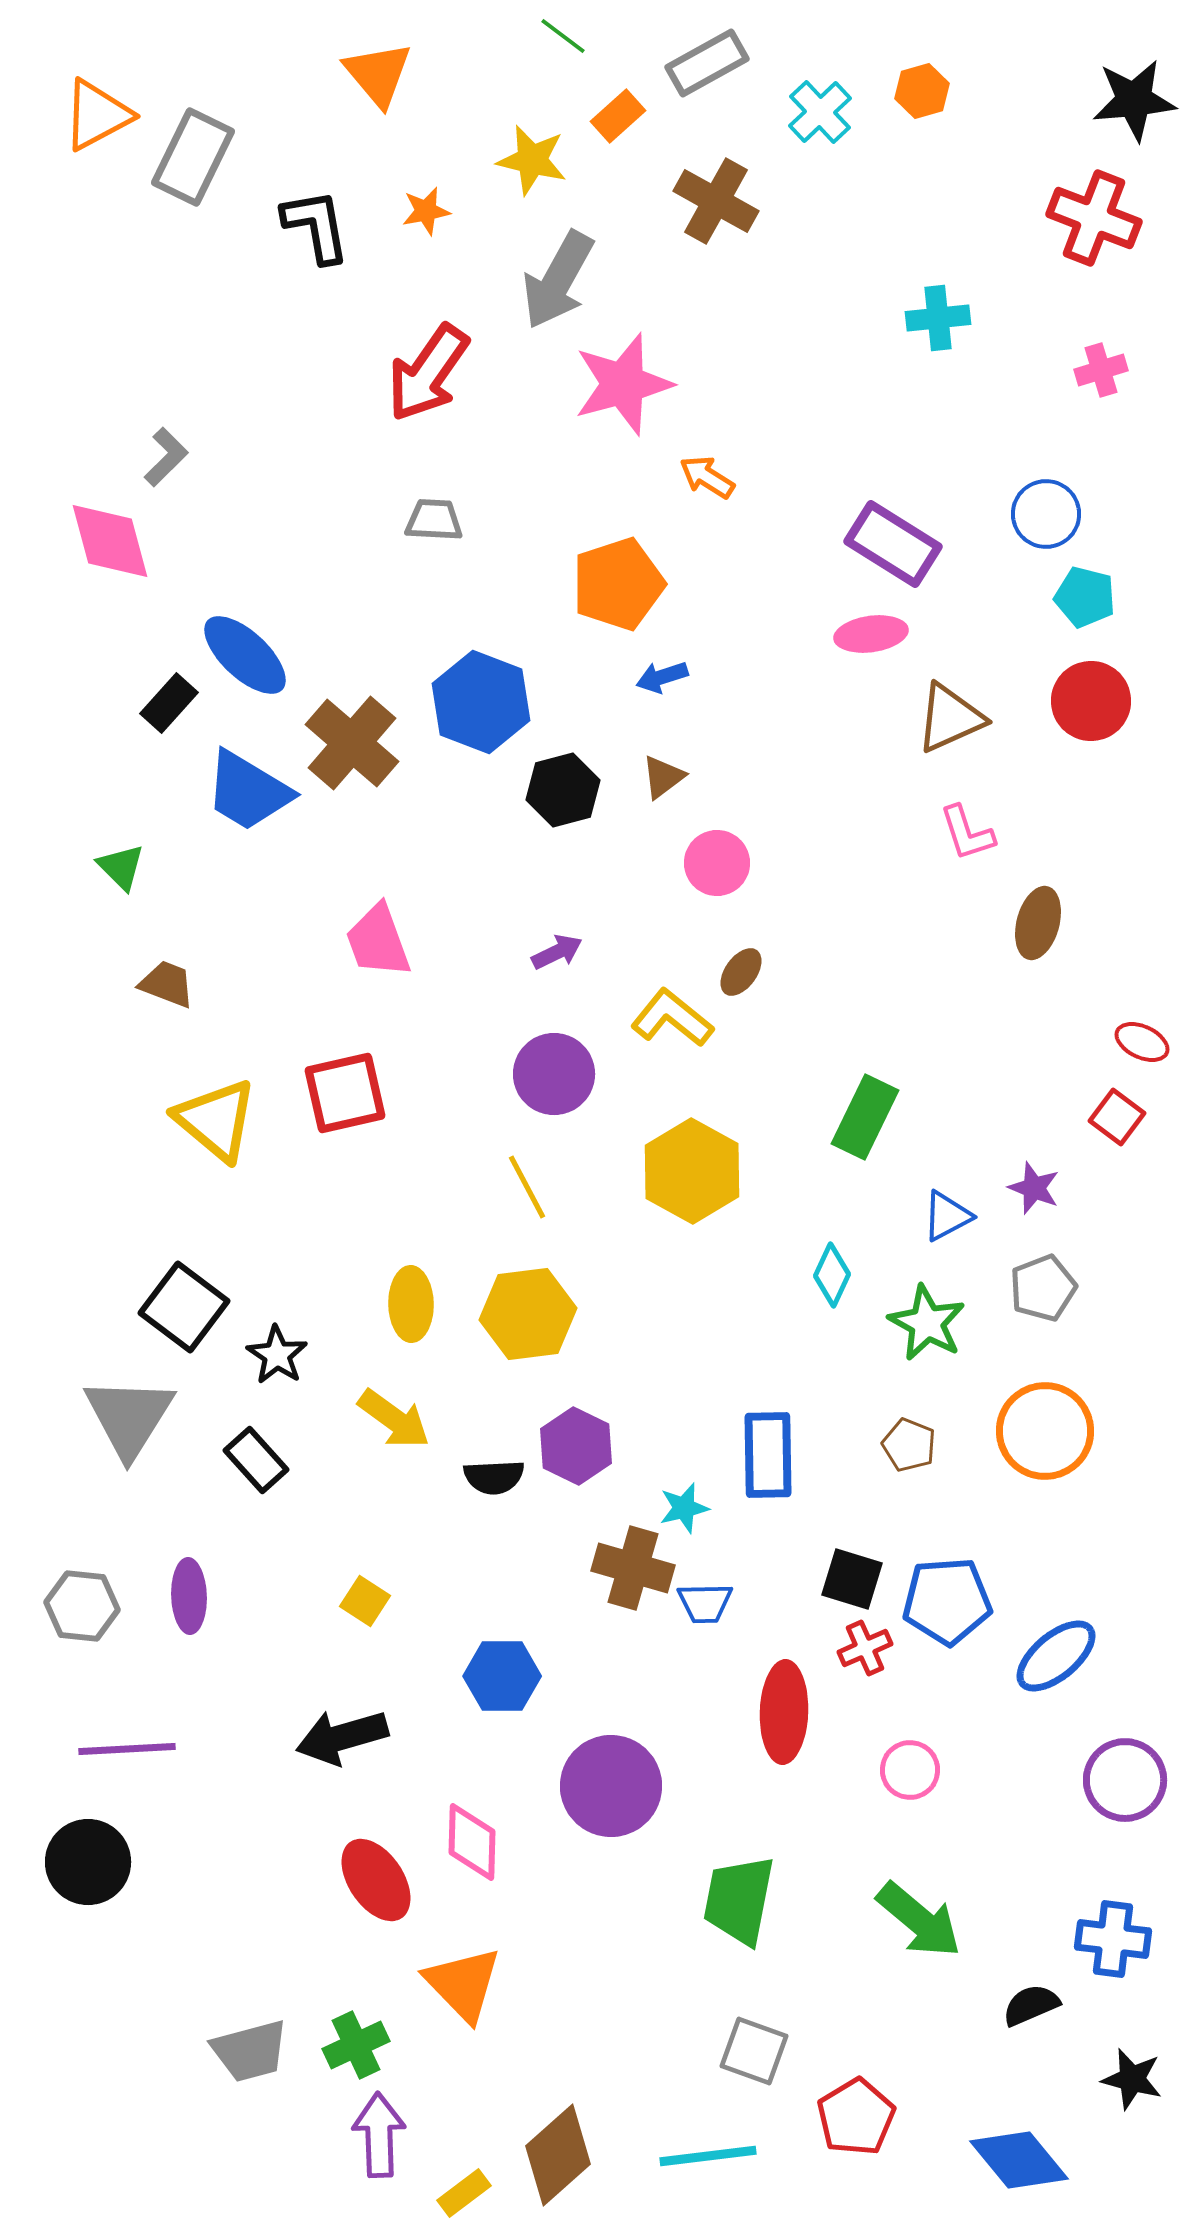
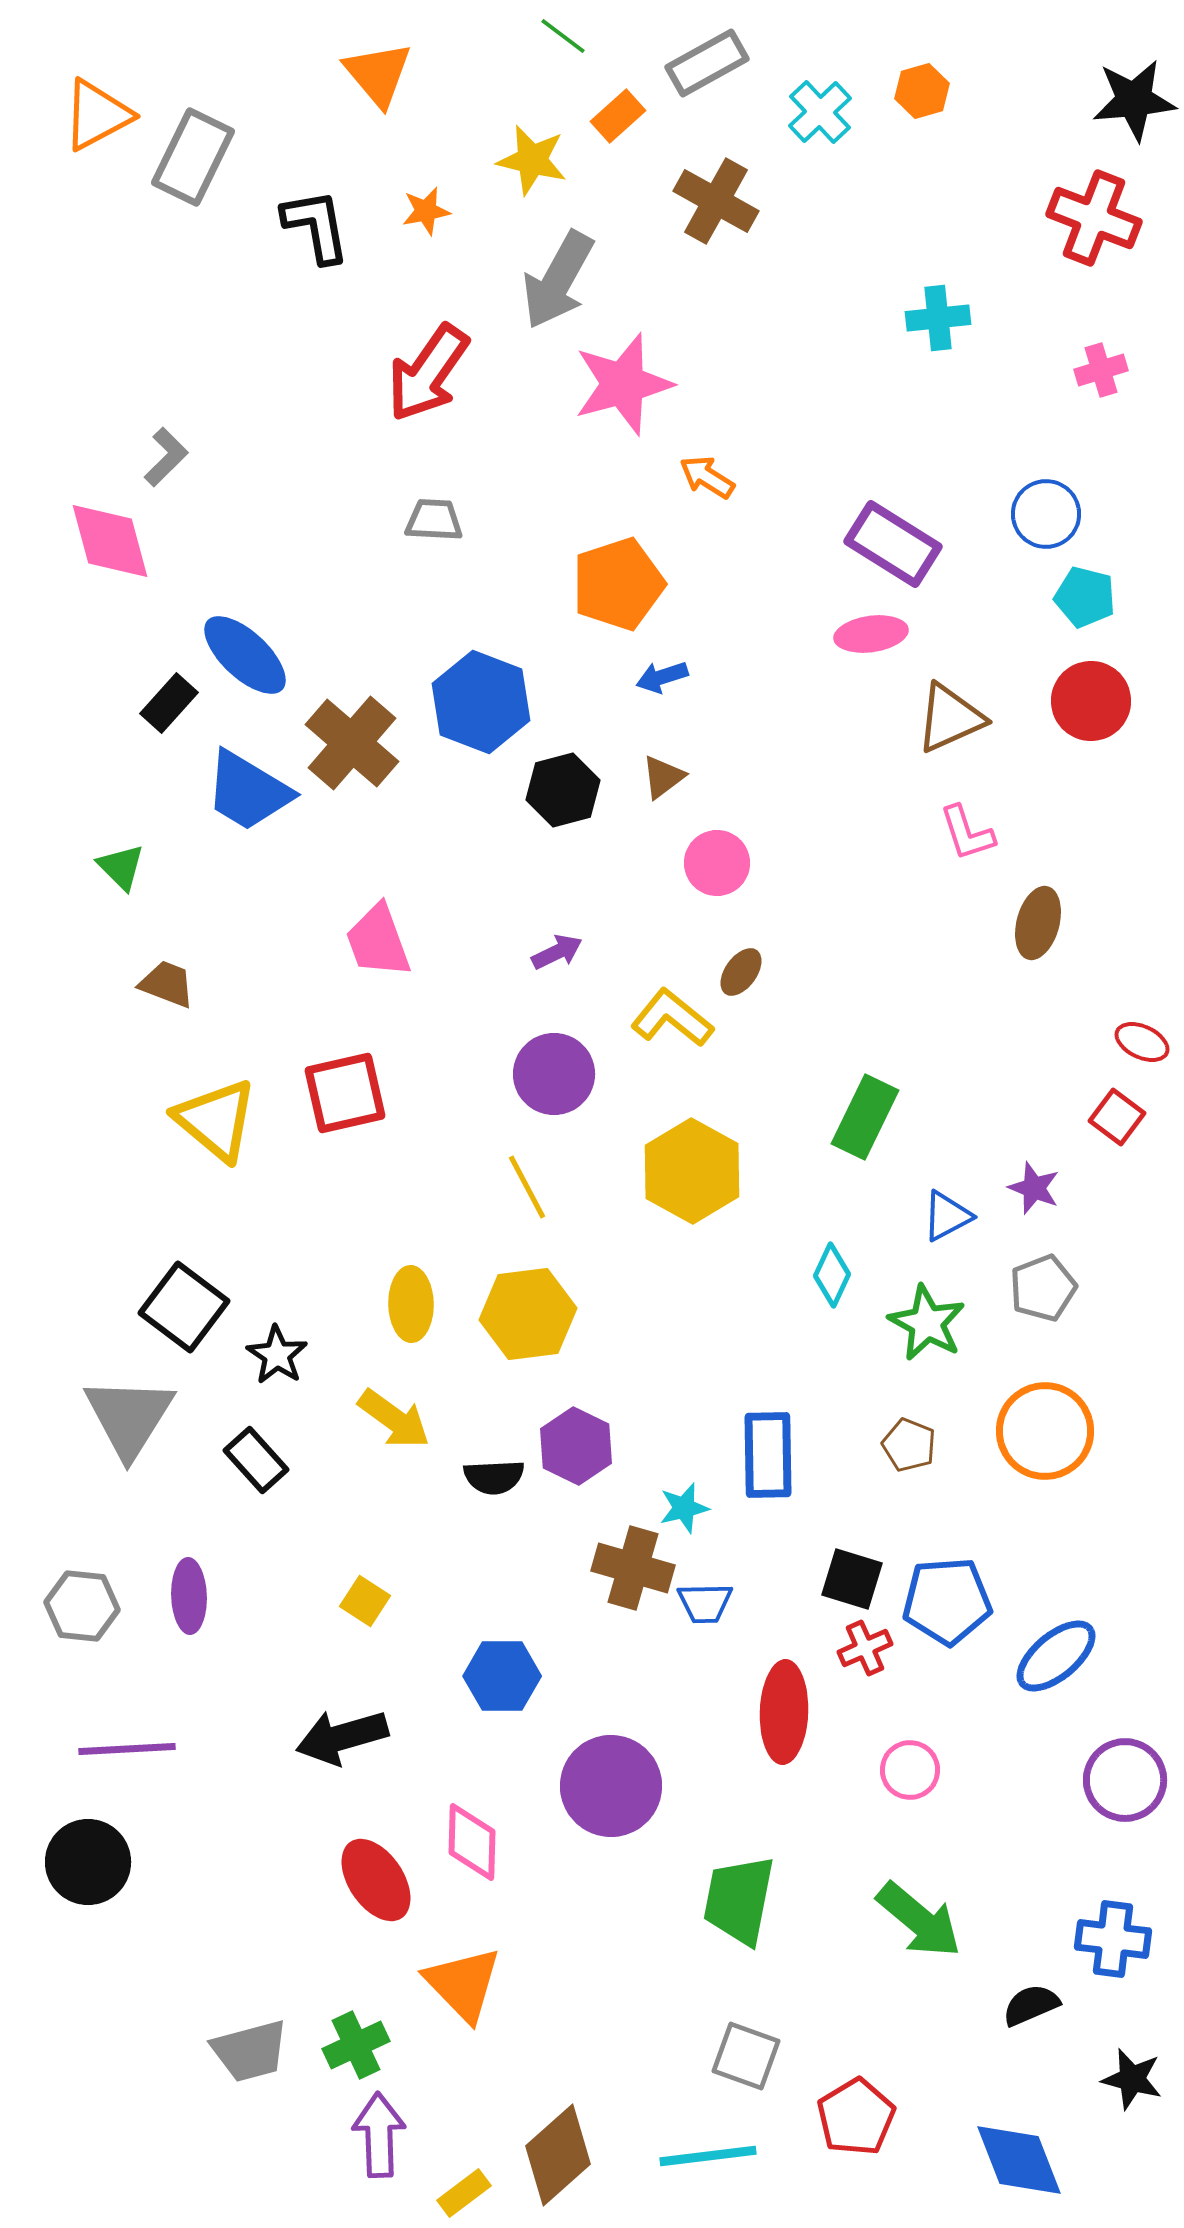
gray square at (754, 2051): moved 8 px left, 5 px down
blue diamond at (1019, 2160): rotated 18 degrees clockwise
